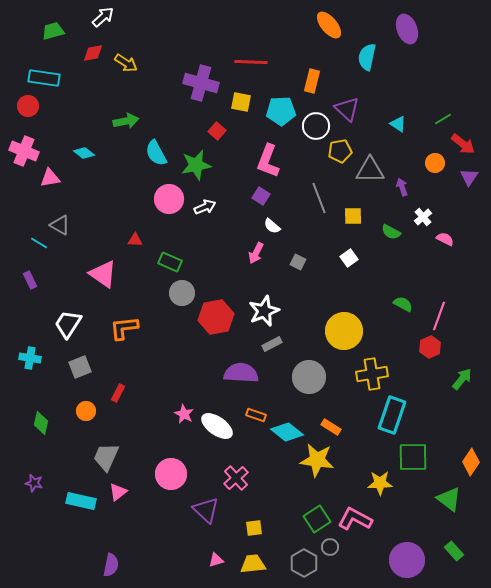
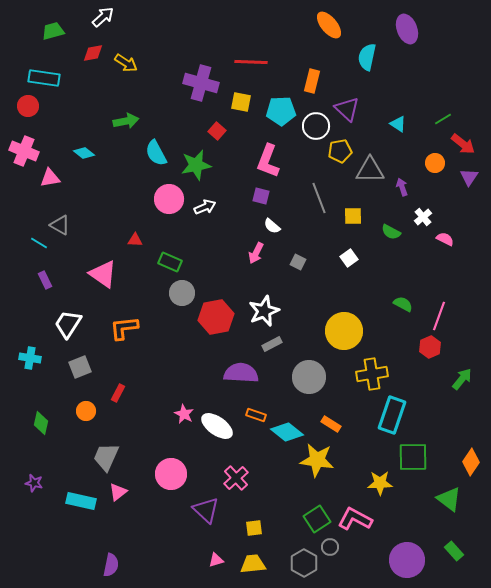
purple square at (261, 196): rotated 18 degrees counterclockwise
purple rectangle at (30, 280): moved 15 px right
orange rectangle at (331, 427): moved 3 px up
